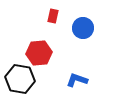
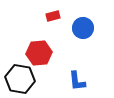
red rectangle: rotated 64 degrees clockwise
blue L-shape: moved 1 px down; rotated 115 degrees counterclockwise
